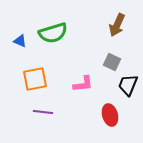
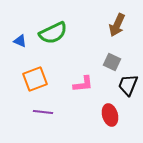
green semicircle: rotated 8 degrees counterclockwise
orange square: rotated 10 degrees counterclockwise
